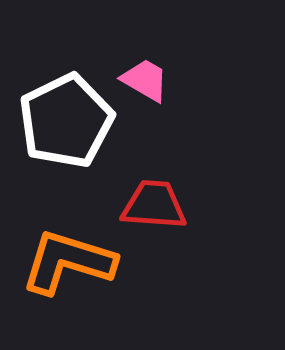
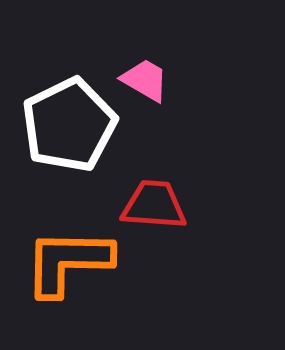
white pentagon: moved 3 px right, 4 px down
orange L-shape: rotated 16 degrees counterclockwise
